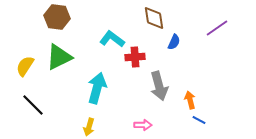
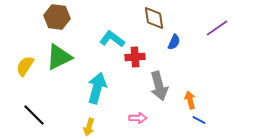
black line: moved 1 px right, 10 px down
pink arrow: moved 5 px left, 7 px up
